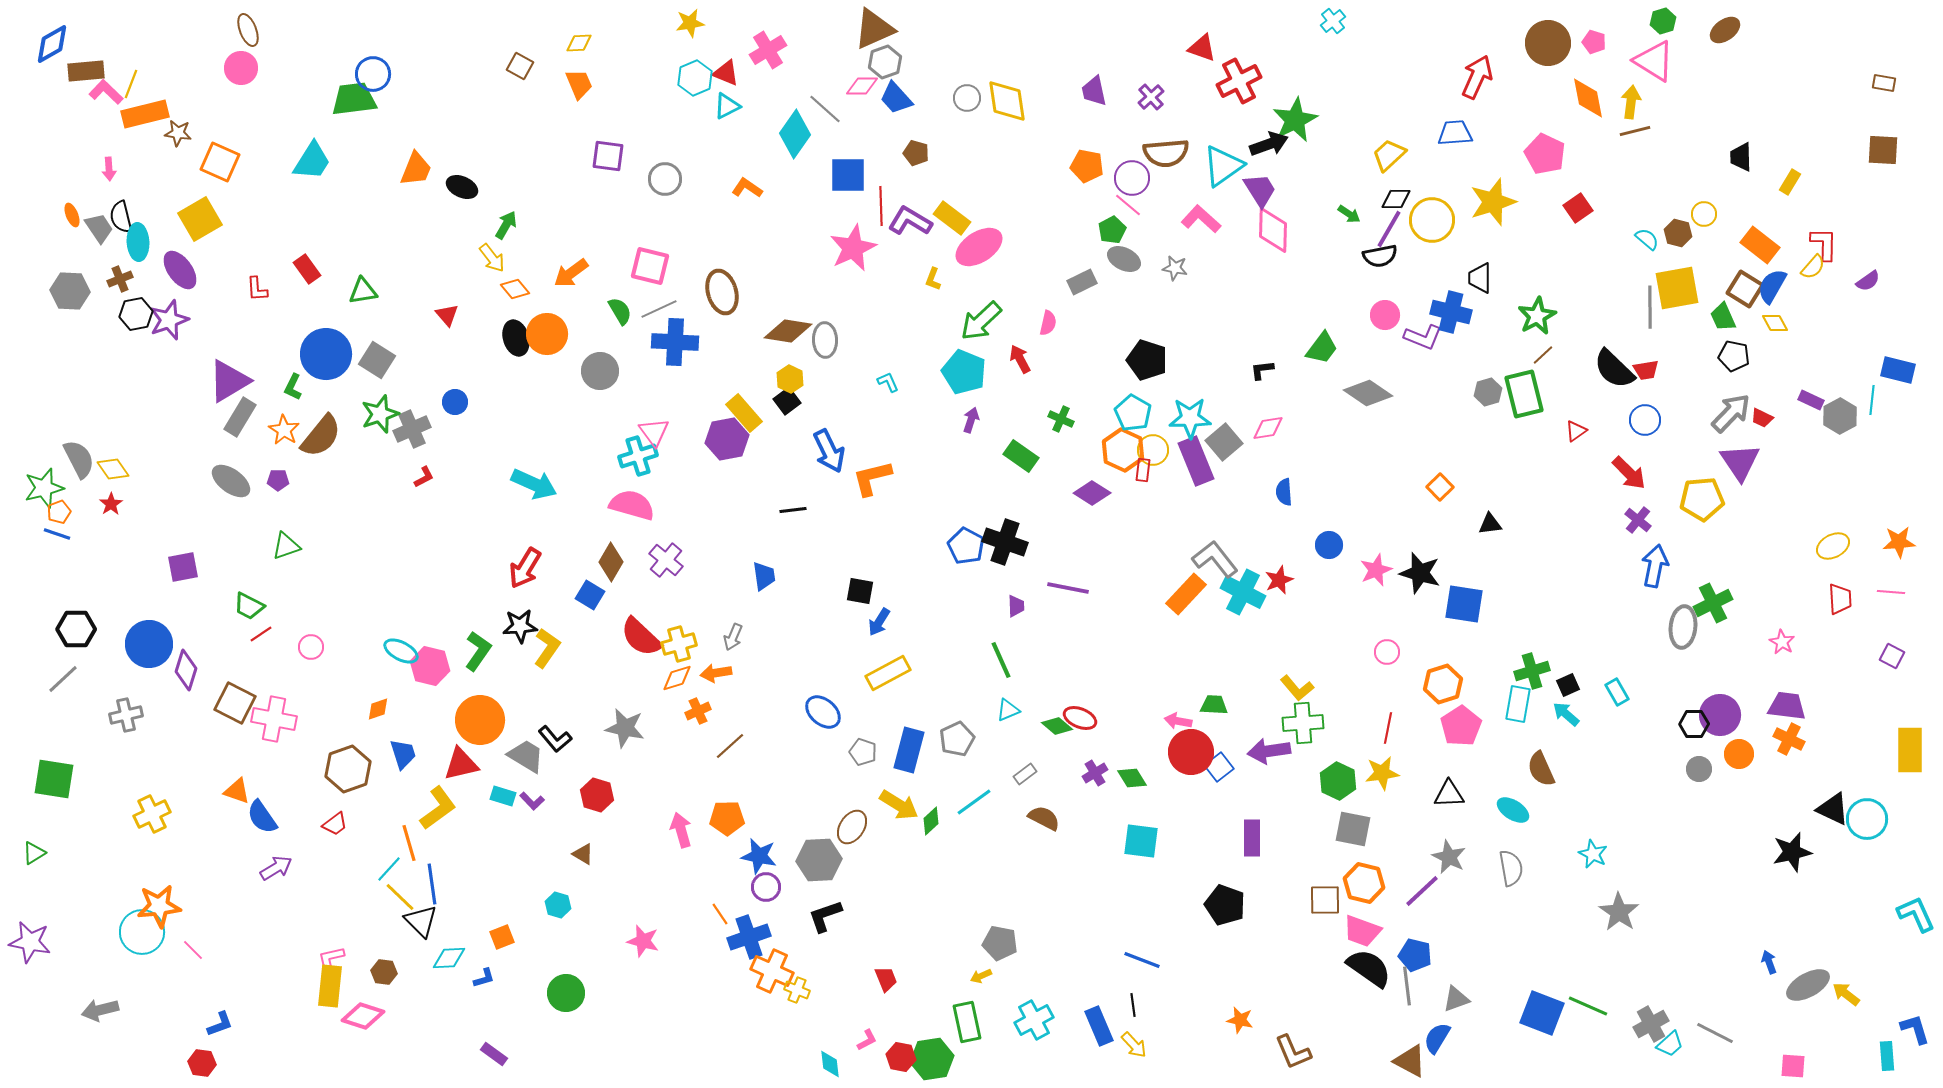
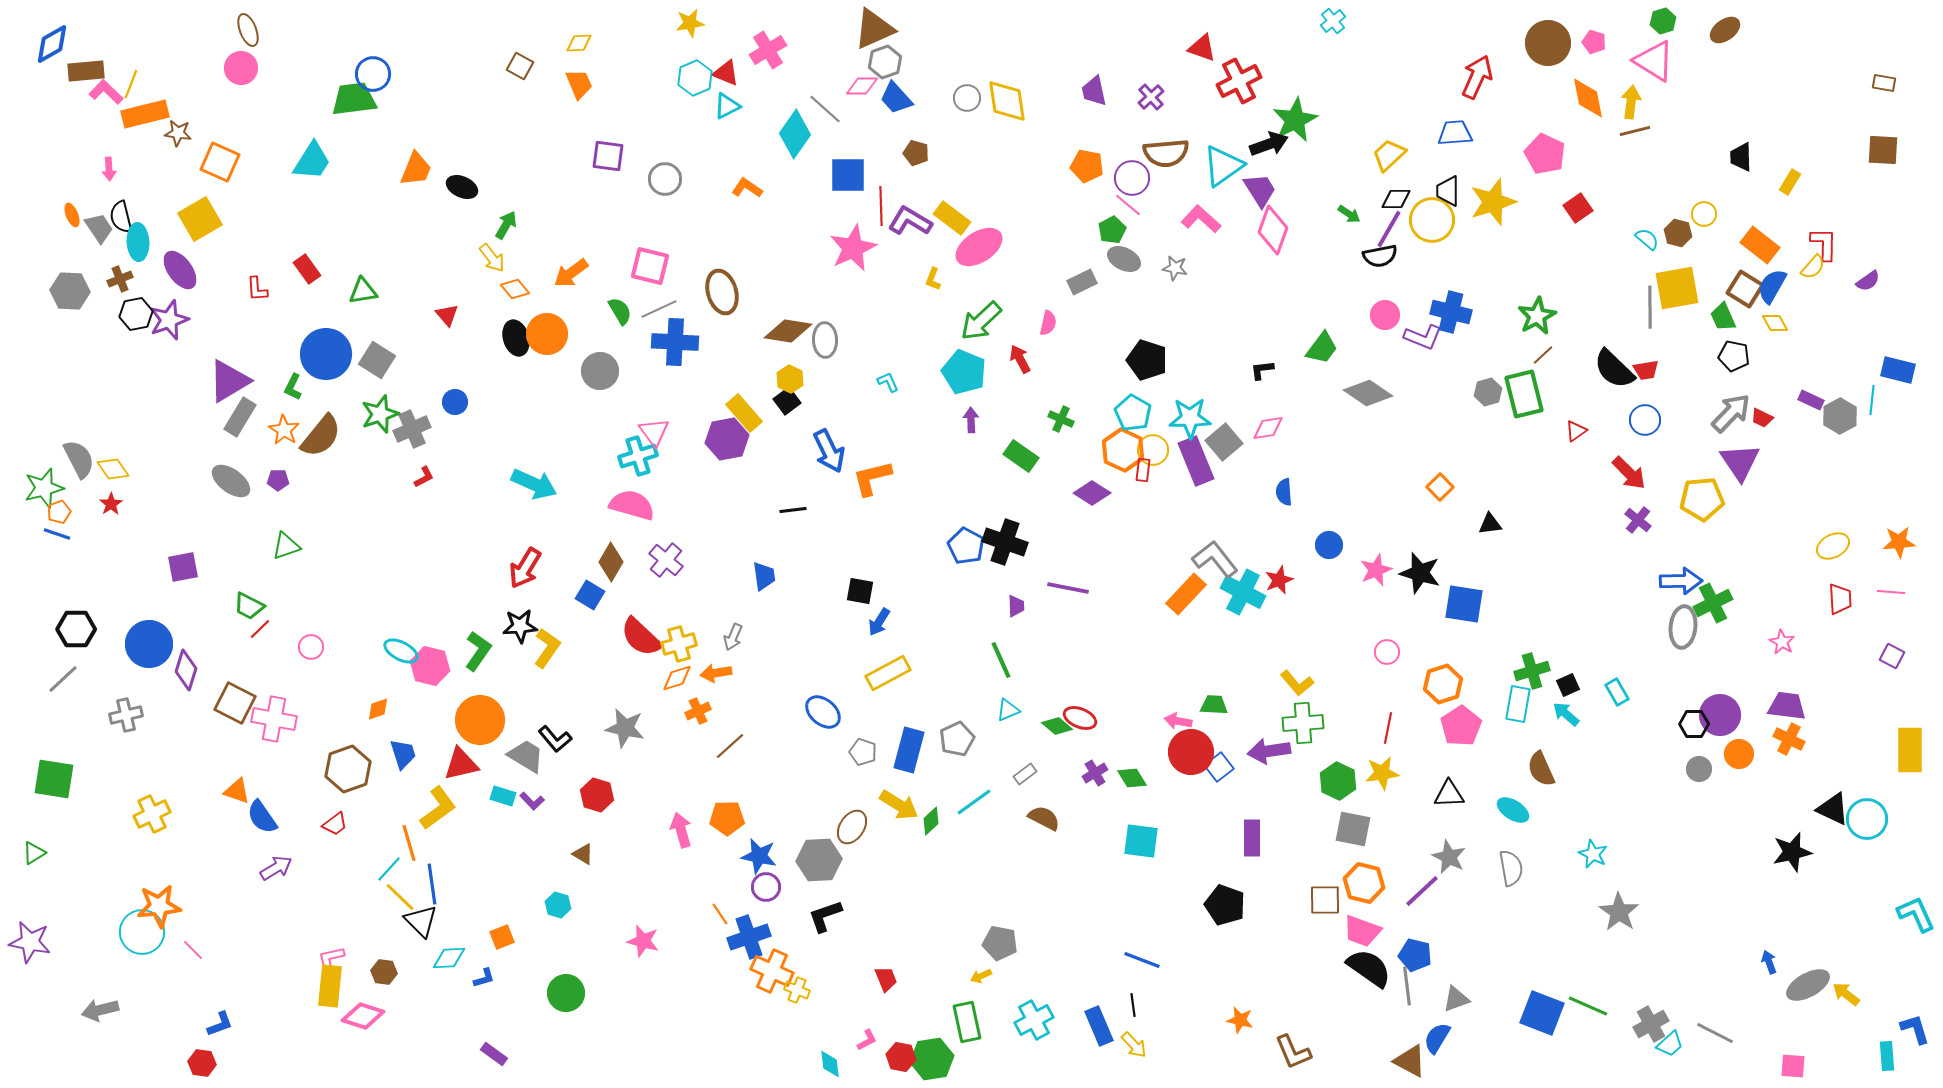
pink diamond at (1273, 230): rotated 18 degrees clockwise
black trapezoid at (1480, 278): moved 32 px left, 87 px up
purple arrow at (971, 420): rotated 20 degrees counterclockwise
blue arrow at (1655, 566): moved 26 px right, 15 px down; rotated 78 degrees clockwise
red line at (261, 634): moved 1 px left, 5 px up; rotated 10 degrees counterclockwise
yellow L-shape at (1297, 688): moved 5 px up
